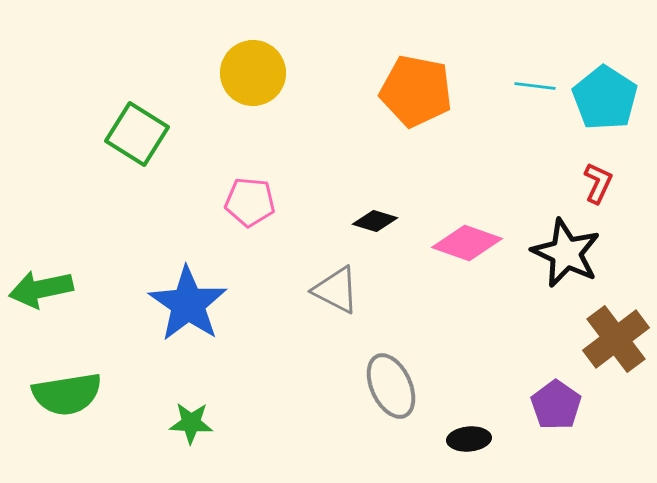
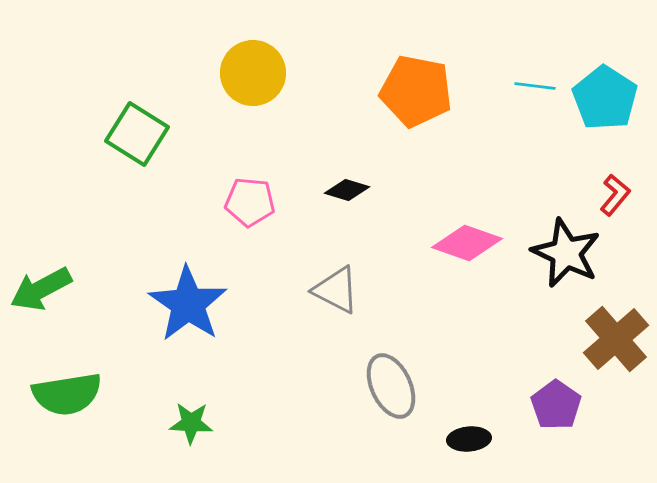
red L-shape: moved 17 px right, 12 px down; rotated 15 degrees clockwise
black diamond: moved 28 px left, 31 px up
green arrow: rotated 16 degrees counterclockwise
brown cross: rotated 4 degrees counterclockwise
